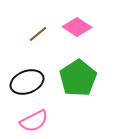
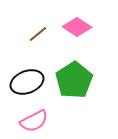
green pentagon: moved 4 px left, 2 px down
